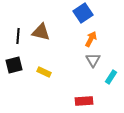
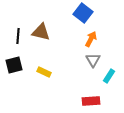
blue square: rotated 18 degrees counterclockwise
cyan rectangle: moved 2 px left, 1 px up
red rectangle: moved 7 px right
